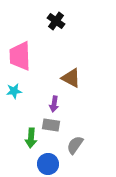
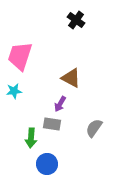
black cross: moved 20 px right, 1 px up
pink trapezoid: rotated 20 degrees clockwise
purple arrow: moved 6 px right; rotated 21 degrees clockwise
gray rectangle: moved 1 px right, 1 px up
gray semicircle: moved 19 px right, 17 px up
blue circle: moved 1 px left
